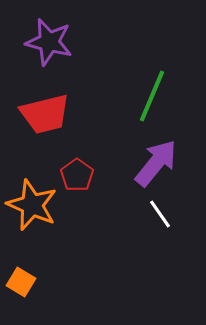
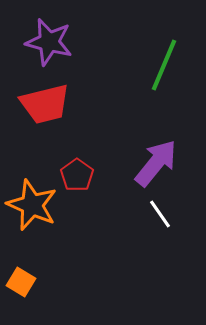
green line: moved 12 px right, 31 px up
red trapezoid: moved 10 px up
